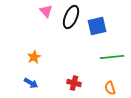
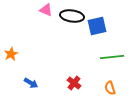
pink triangle: moved 1 px up; rotated 24 degrees counterclockwise
black ellipse: moved 1 px right, 1 px up; rotated 75 degrees clockwise
orange star: moved 23 px left, 3 px up
red cross: rotated 24 degrees clockwise
